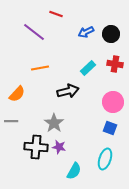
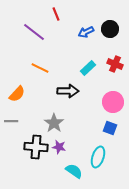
red line: rotated 48 degrees clockwise
black circle: moved 1 px left, 5 px up
red cross: rotated 14 degrees clockwise
orange line: rotated 36 degrees clockwise
black arrow: rotated 15 degrees clockwise
cyan ellipse: moved 7 px left, 2 px up
cyan semicircle: rotated 84 degrees counterclockwise
